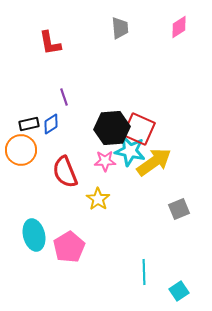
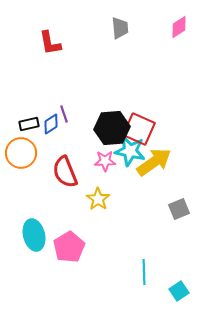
purple line: moved 17 px down
orange circle: moved 3 px down
